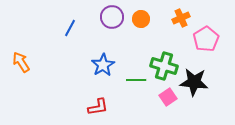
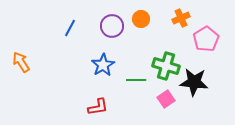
purple circle: moved 9 px down
green cross: moved 2 px right
pink square: moved 2 px left, 2 px down
